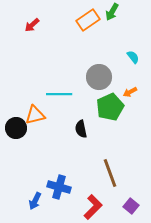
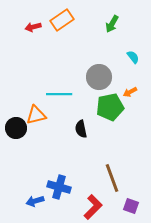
green arrow: moved 12 px down
orange rectangle: moved 26 px left
red arrow: moved 1 px right, 2 px down; rotated 28 degrees clockwise
green pentagon: rotated 12 degrees clockwise
orange triangle: moved 1 px right
brown line: moved 2 px right, 5 px down
blue arrow: rotated 48 degrees clockwise
purple square: rotated 21 degrees counterclockwise
